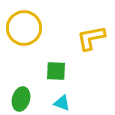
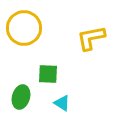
green square: moved 8 px left, 3 px down
green ellipse: moved 2 px up
cyan triangle: rotated 12 degrees clockwise
